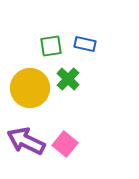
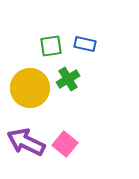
green cross: rotated 15 degrees clockwise
purple arrow: moved 1 px down
